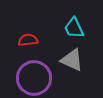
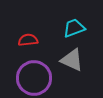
cyan trapezoid: rotated 95 degrees clockwise
